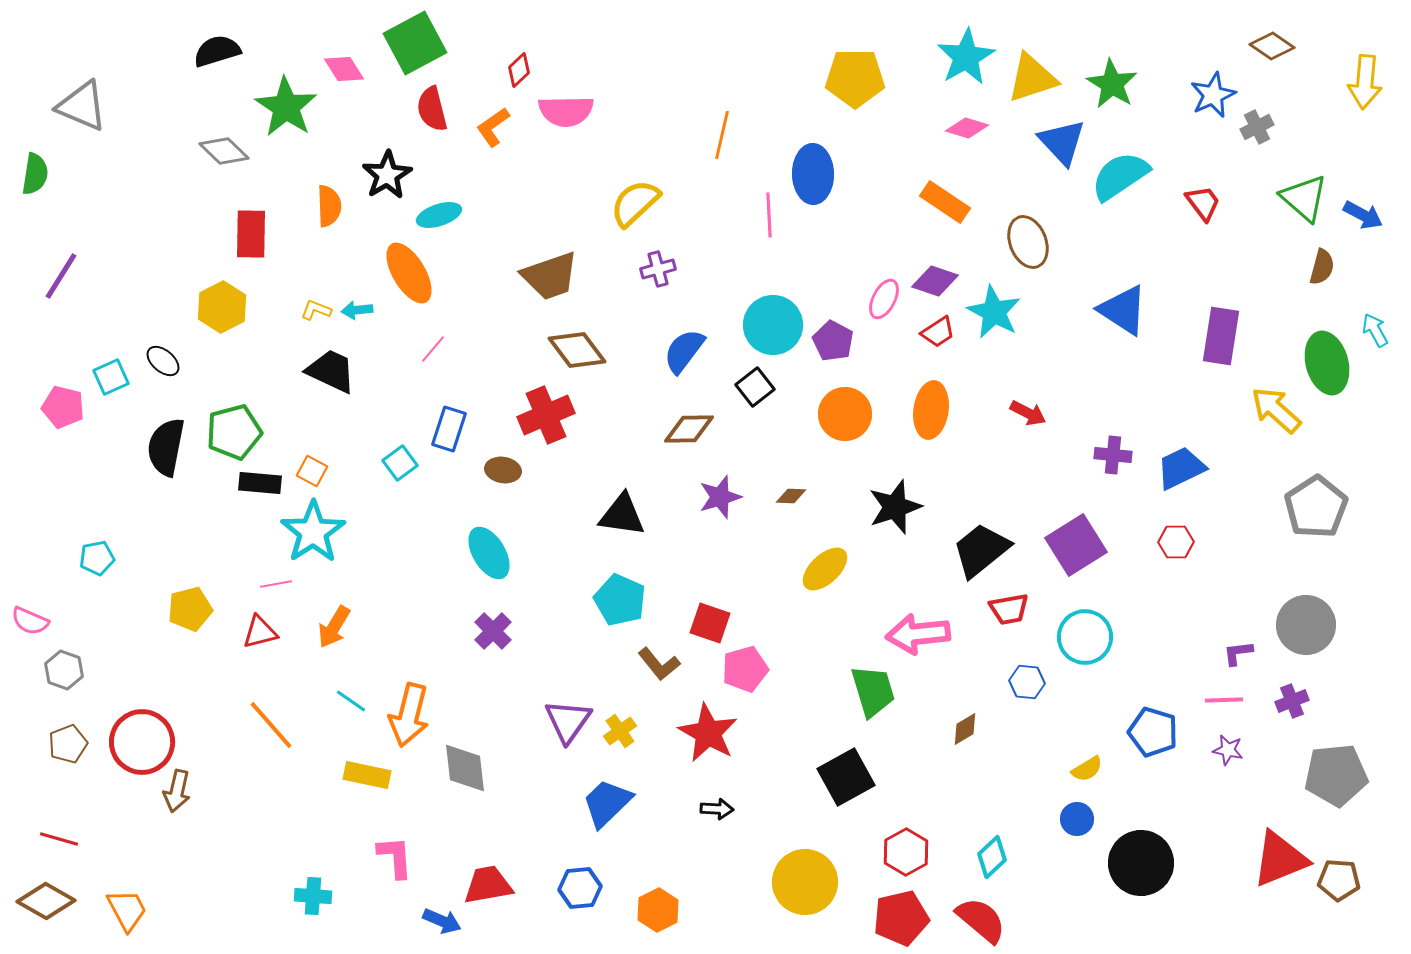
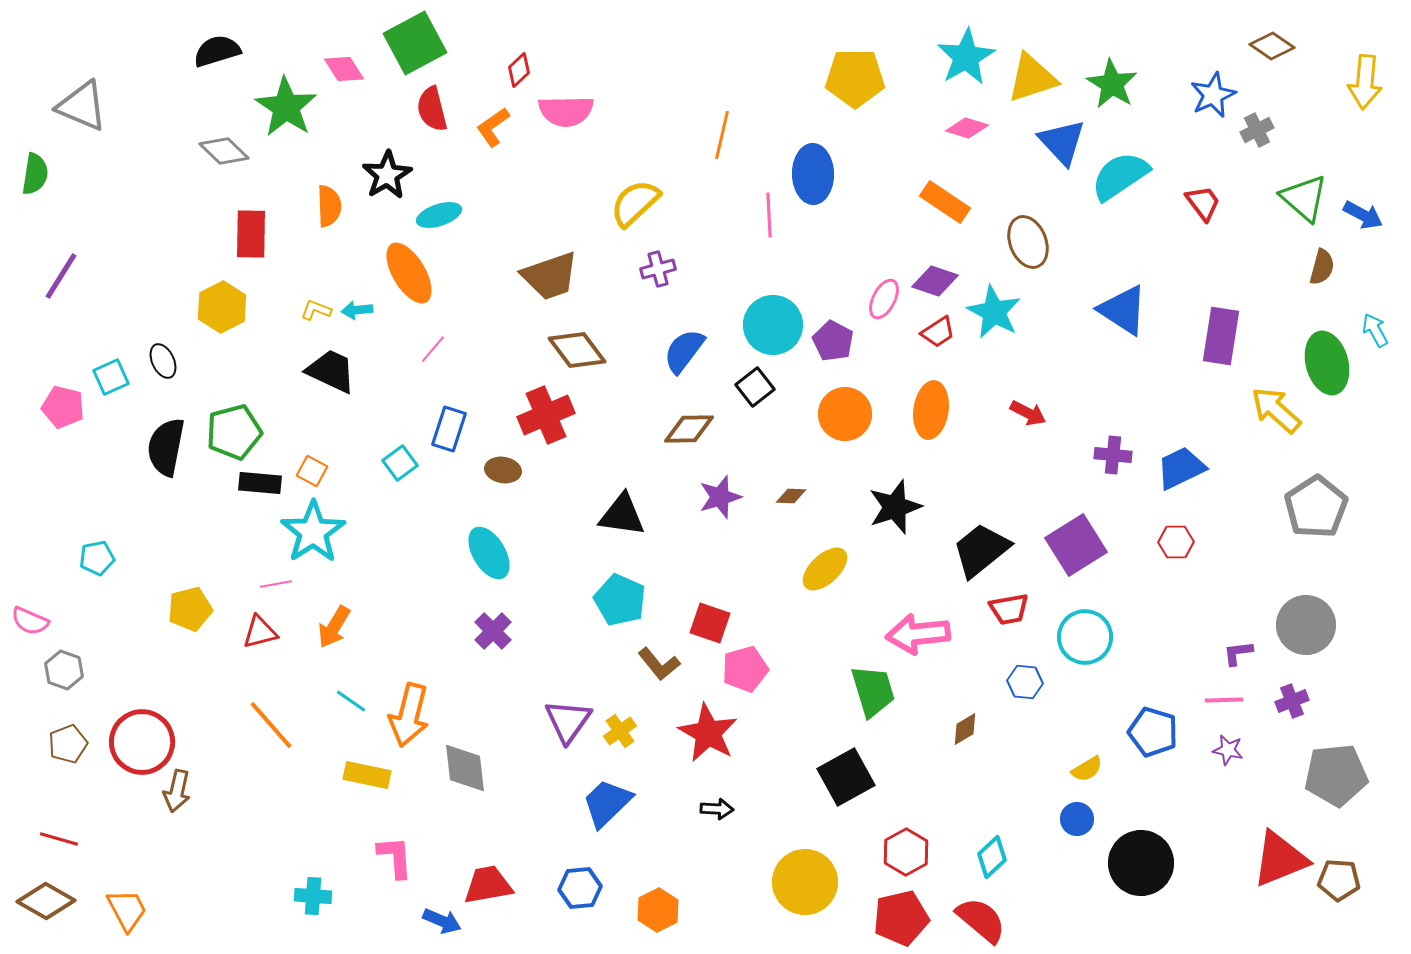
gray cross at (1257, 127): moved 3 px down
black ellipse at (163, 361): rotated 24 degrees clockwise
blue hexagon at (1027, 682): moved 2 px left
